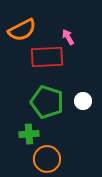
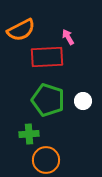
orange semicircle: moved 1 px left
green pentagon: moved 1 px right, 2 px up
orange circle: moved 1 px left, 1 px down
